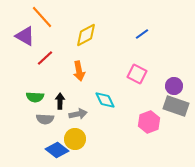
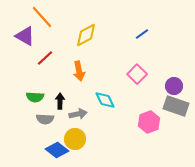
pink square: rotated 18 degrees clockwise
